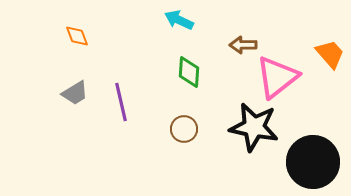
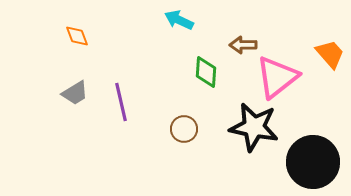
green diamond: moved 17 px right
